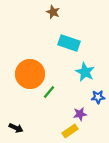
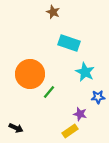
purple star: rotated 24 degrees clockwise
